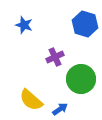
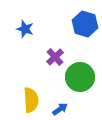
blue star: moved 1 px right, 4 px down
purple cross: rotated 18 degrees counterclockwise
green circle: moved 1 px left, 2 px up
yellow semicircle: rotated 135 degrees counterclockwise
